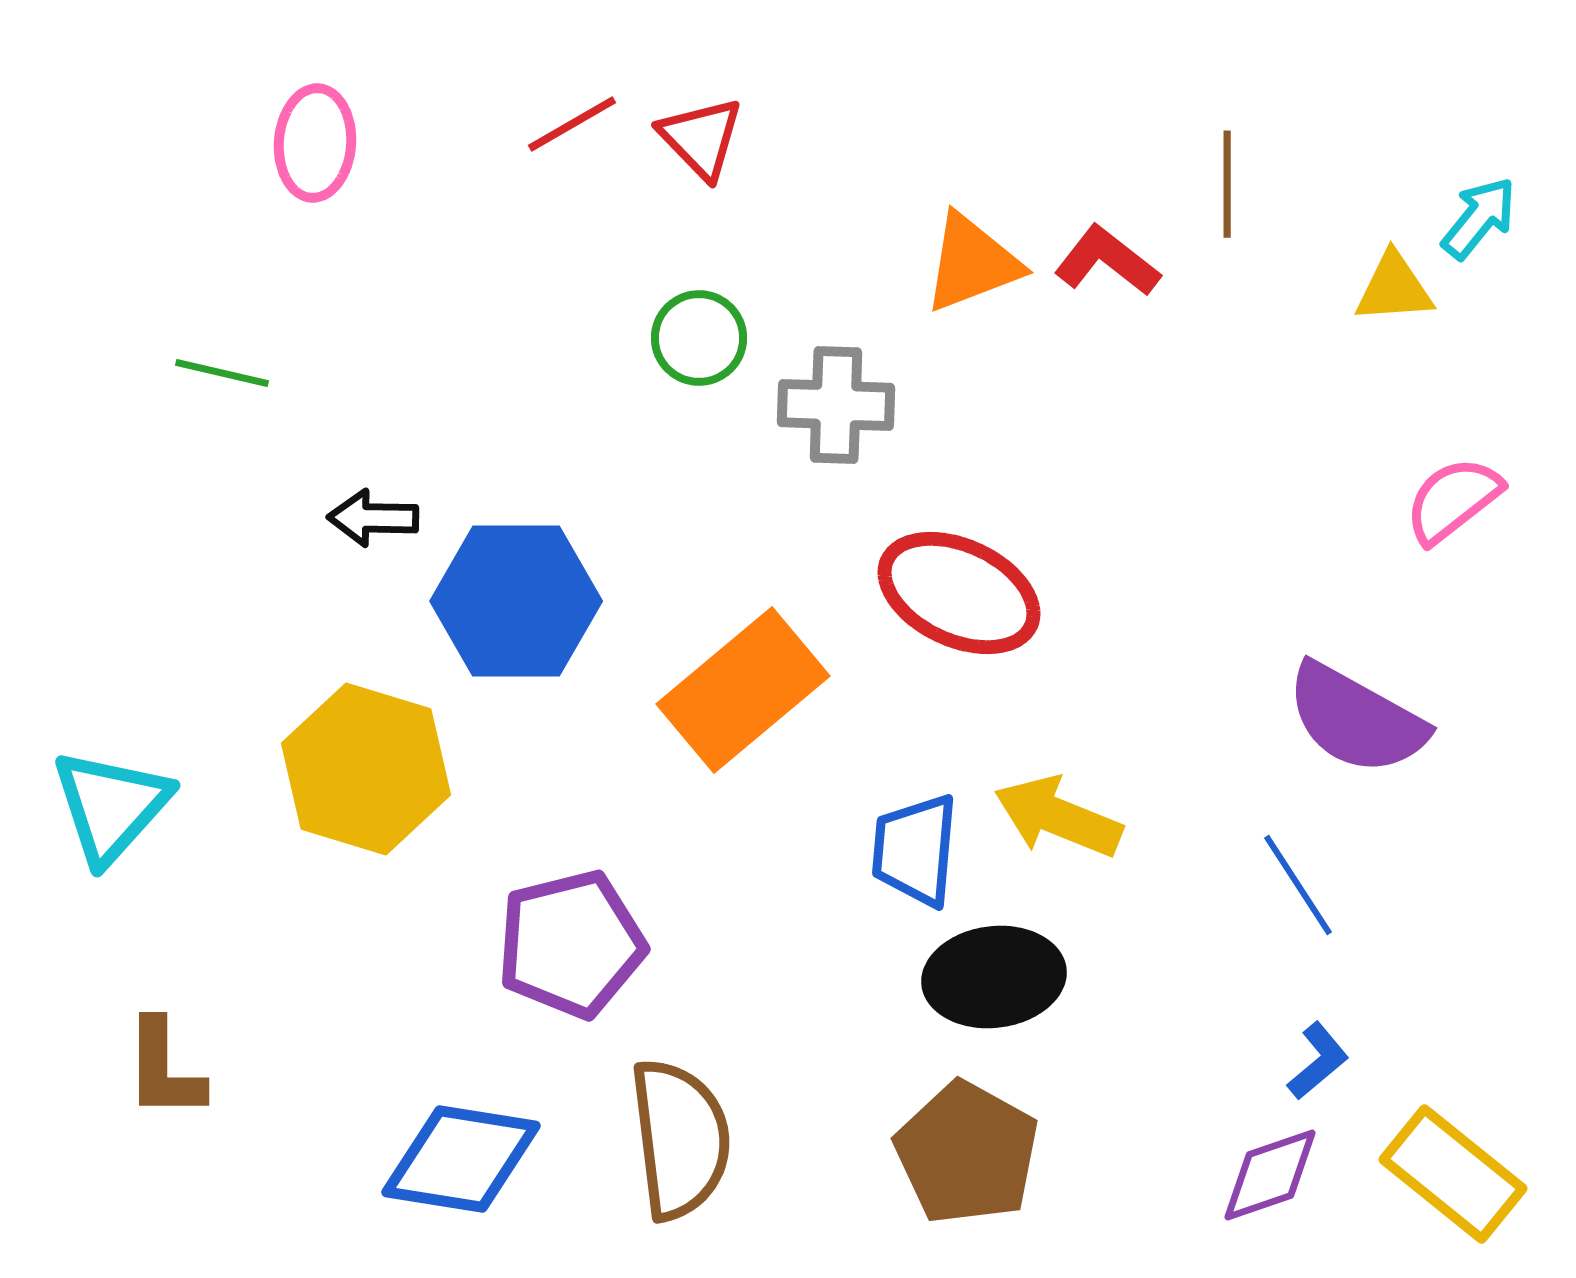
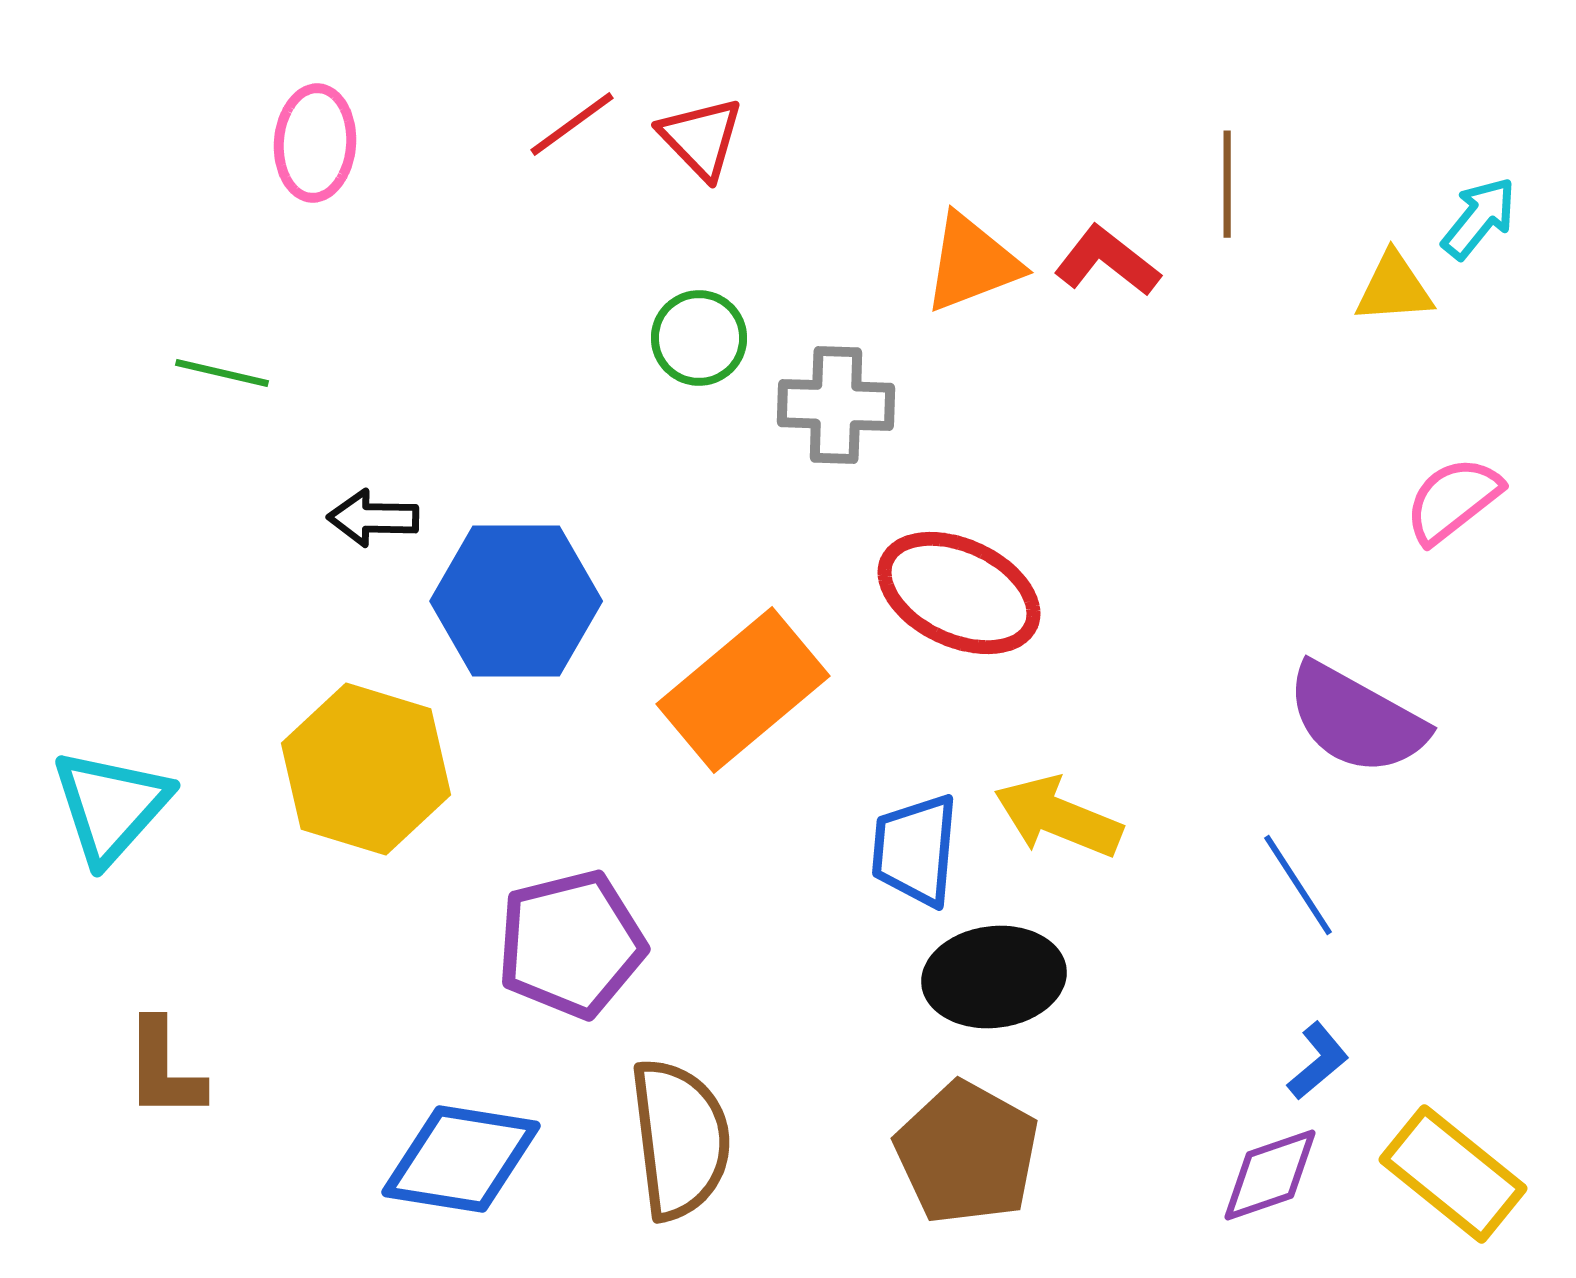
red line: rotated 6 degrees counterclockwise
